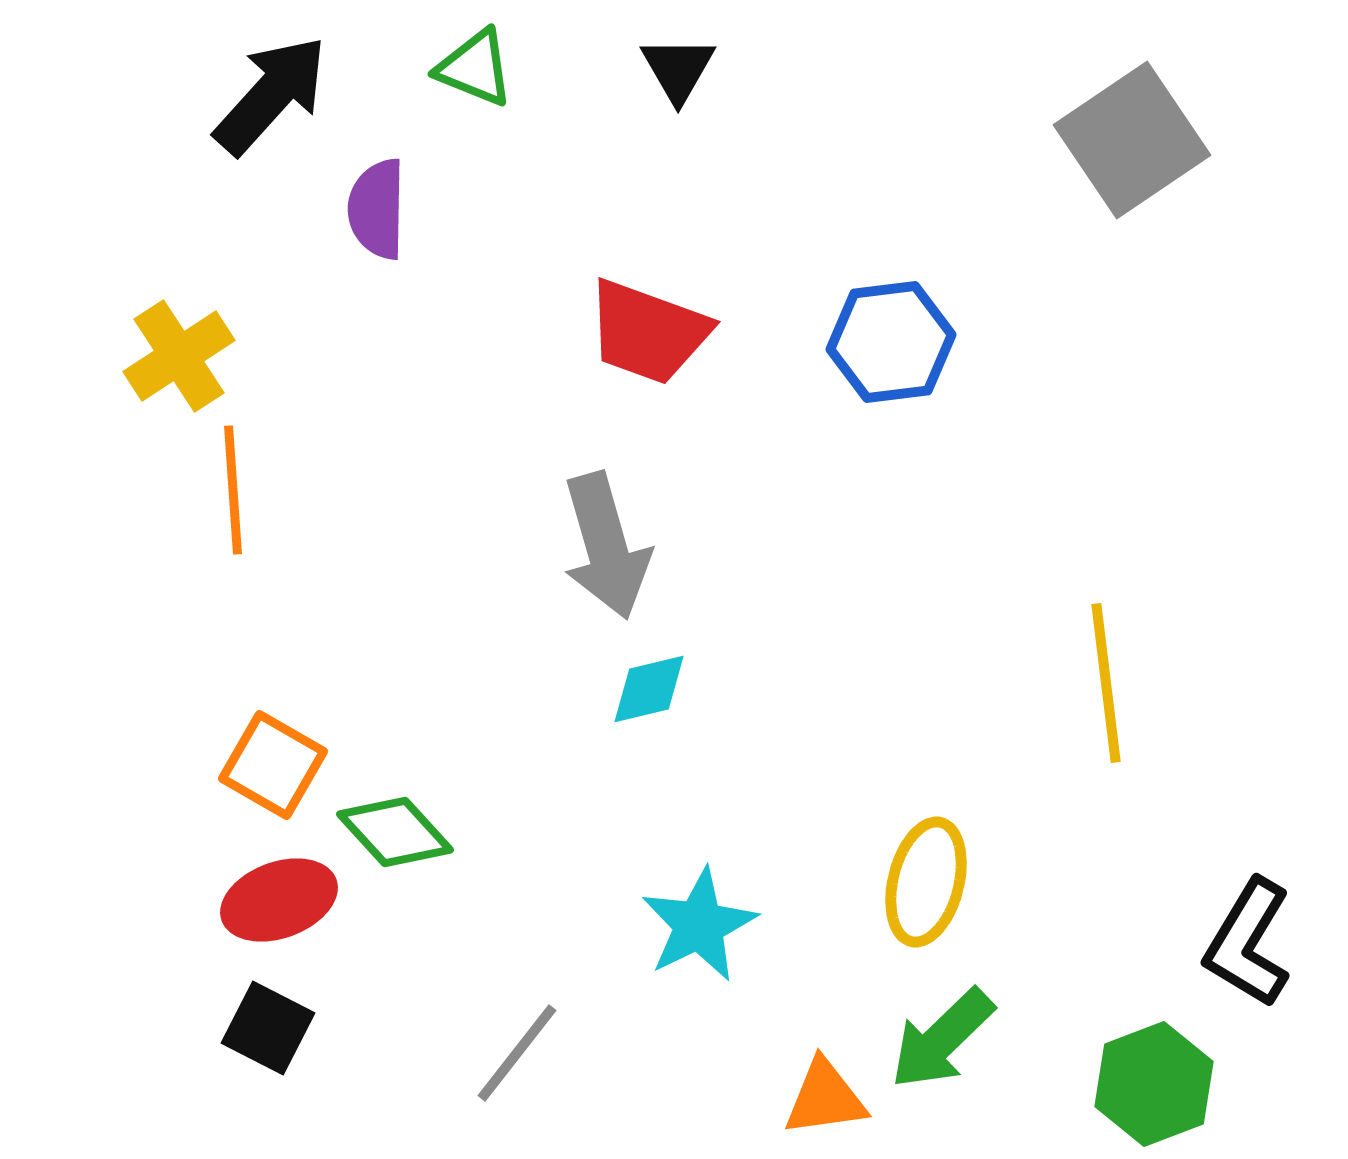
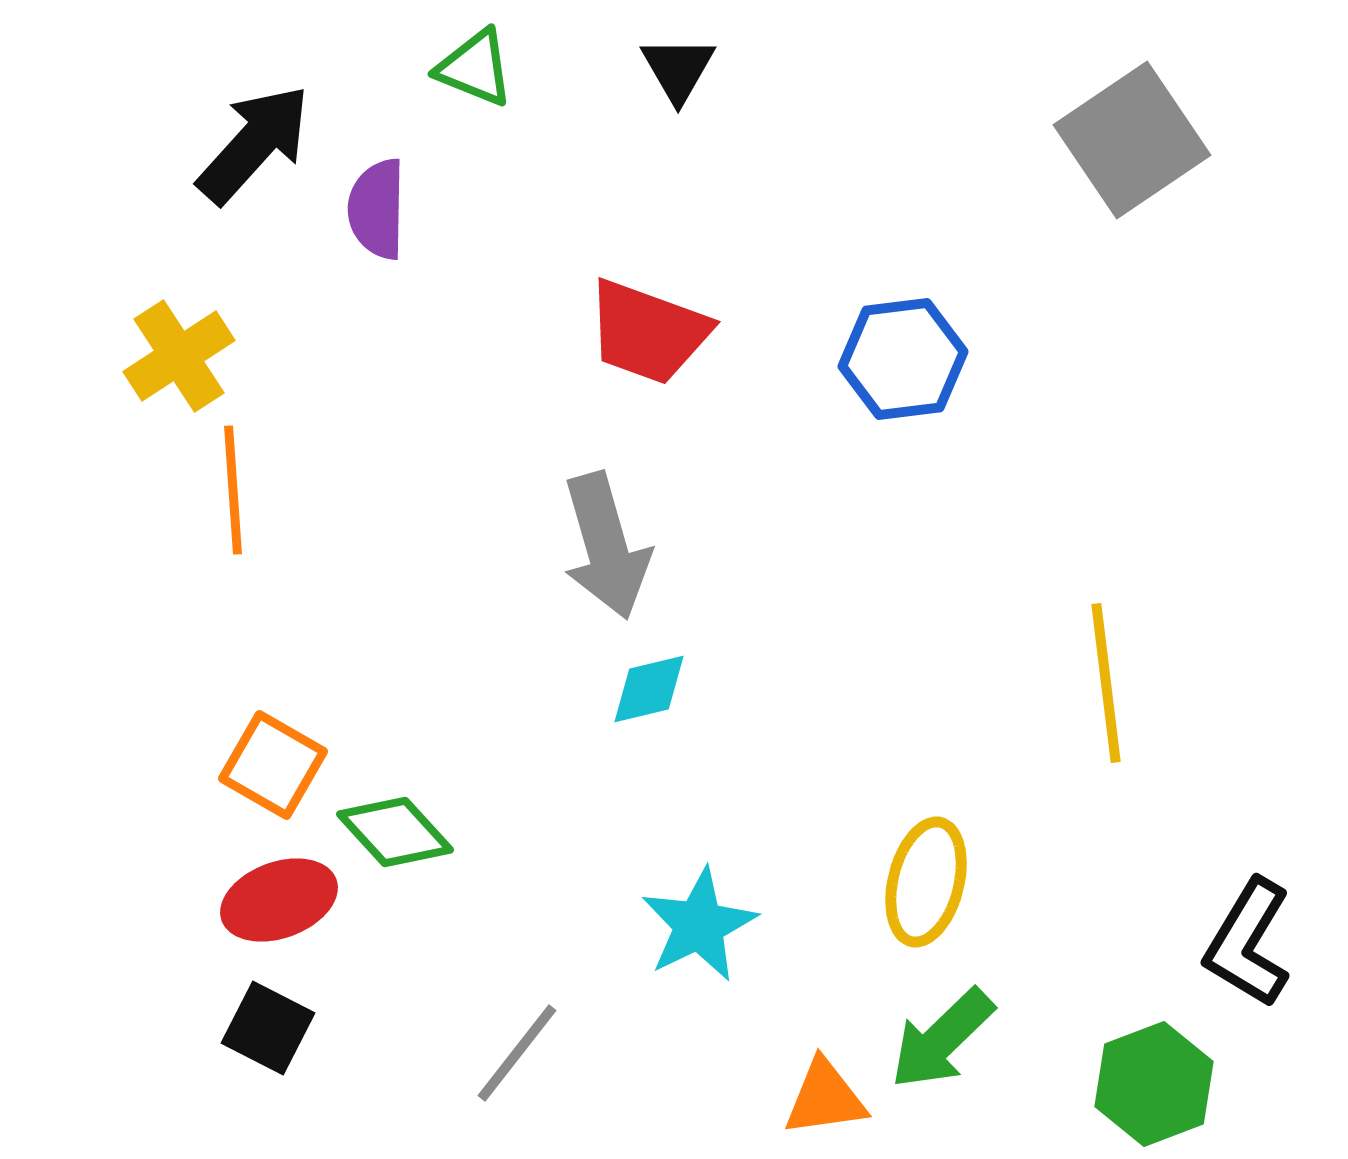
black arrow: moved 17 px left, 49 px down
blue hexagon: moved 12 px right, 17 px down
